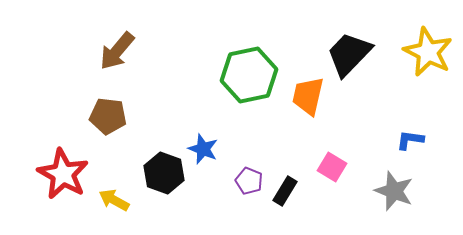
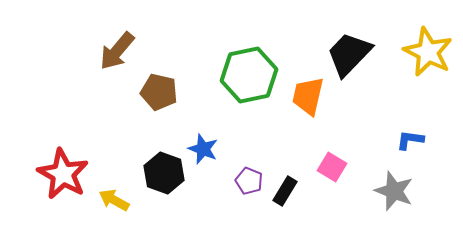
brown pentagon: moved 51 px right, 24 px up; rotated 6 degrees clockwise
